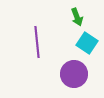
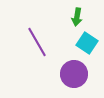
green arrow: rotated 30 degrees clockwise
purple line: rotated 24 degrees counterclockwise
